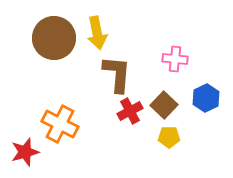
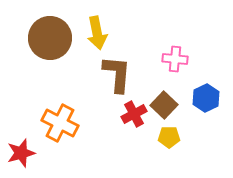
brown circle: moved 4 px left
red cross: moved 4 px right, 3 px down
orange cross: moved 1 px up
red star: moved 4 px left, 1 px down
